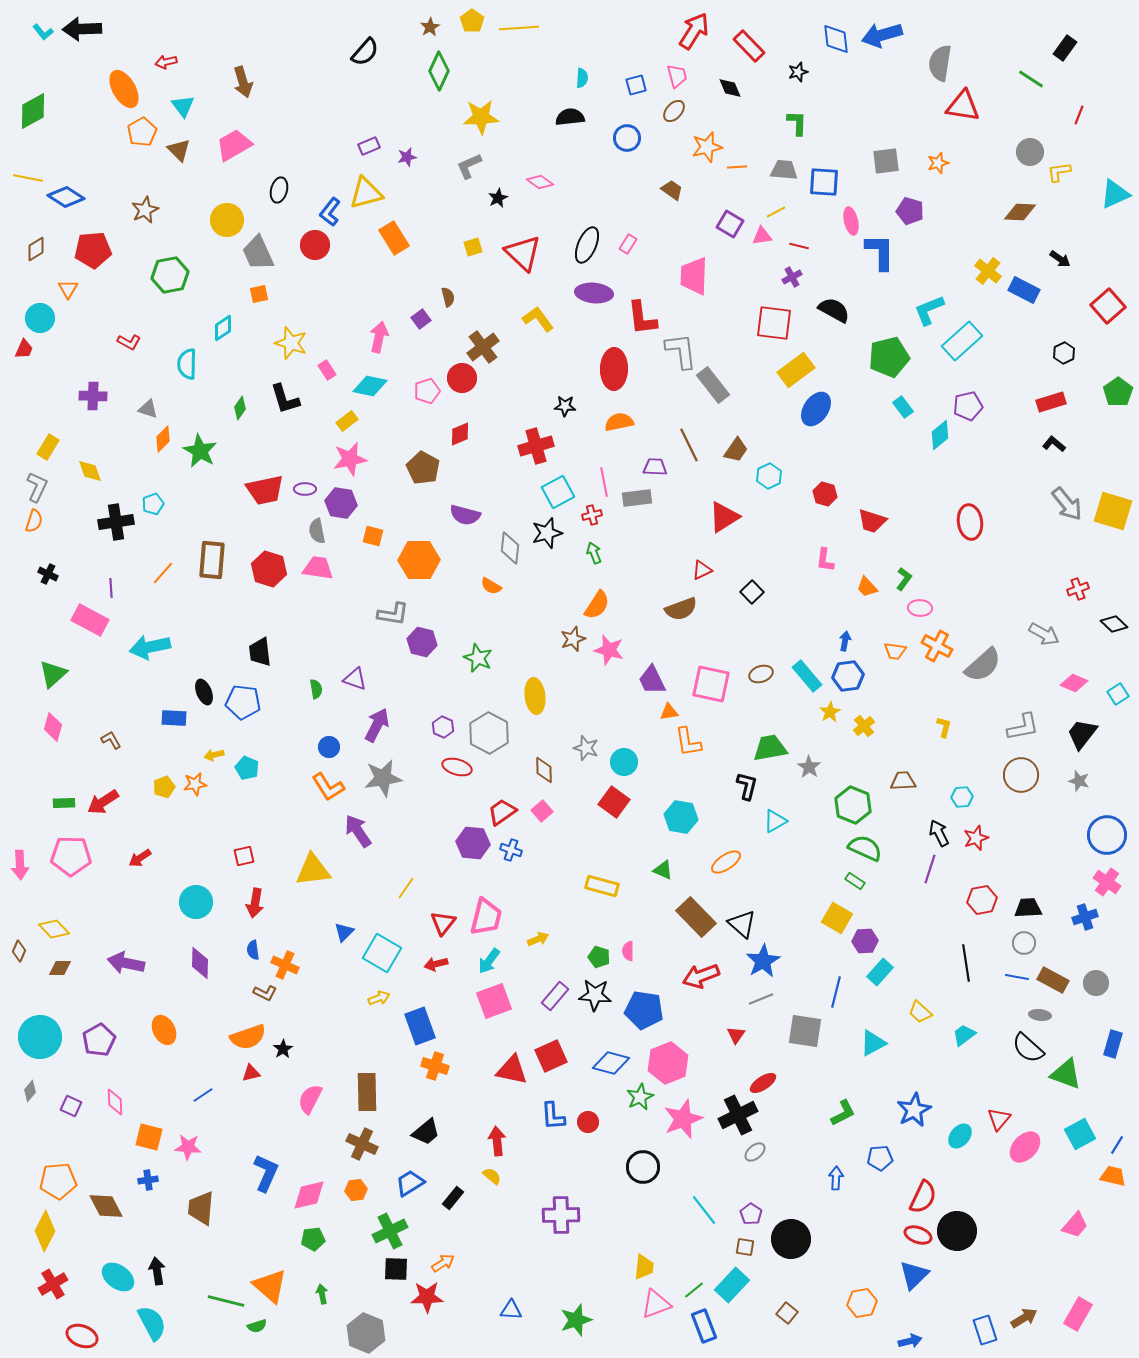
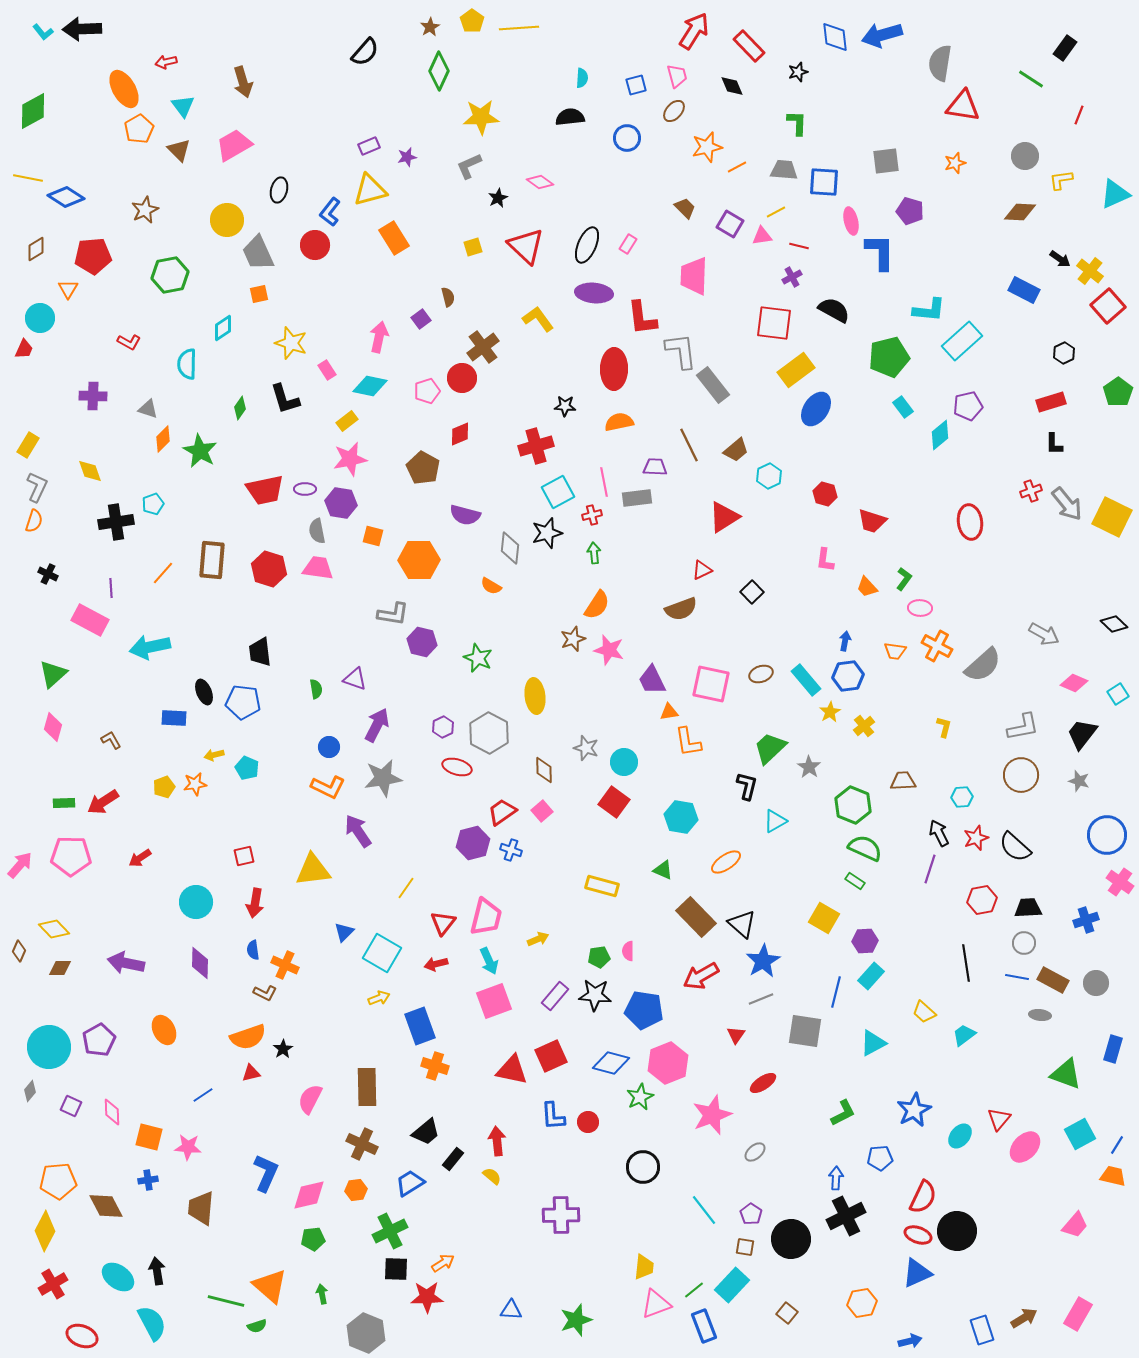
blue diamond at (836, 39): moved 1 px left, 2 px up
black diamond at (730, 88): moved 2 px right, 2 px up
orange pentagon at (142, 132): moved 3 px left, 3 px up
gray circle at (1030, 152): moved 5 px left, 4 px down
orange star at (938, 163): moved 17 px right
orange line at (737, 167): rotated 24 degrees counterclockwise
yellow L-shape at (1059, 172): moved 2 px right, 8 px down
brown trapezoid at (672, 190): moved 13 px right, 18 px down; rotated 10 degrees clockwise
yellow triangle at (366, 193): moved 4 px right, 3 px up
red pentagon at (93, 250): moved 6 px down
red triangle at (523, 253): moved 3 px right, 7 px up
yellow cross at (988, 271): moved 102 px right
cyan L-shape at (929, 310): rotated 152 degrees counterclockwise
black L-shape at (1054, 444): rotated 130 degrees counterclockwise
yellow rectangle at (48, 447): moved 20 px left, 2 px up
brown trapezoid at (736, 450): rotated 16 degrees clockwise
yellow square at (1113, 511): moved 1 px left, 6 px down; rotated 9 degrees clockwise
green arrow at (594, 553): rotated 15 degrees clockwise
red cross at (1078, 589): moved 47 px left, 98 px up
cyan rectangle at (807, 676): moved 1 px left, 4 px down
purple hexagon at (443, 727): rotated 10 degrees clockwise
green trapezoid at (770, 748): rotated 33 degrees counterclockwise
orange L-shape at (328, 787): rotated 32 degrees counterclockwise
purple hexagon at (473, 843): rotated 20 degrees counterclockwise
pink arrow at (20, 865): rotated 136 degrees counterclockwise
pink cross at (1107, 882): moved 13 px right
blue cross at (1085, 917): moved 1 px right, 3 px down
yellow square at (837, 918): moved 13 px left
green pentagon at (599, 957): rotated 25 degrees counterclockwise
cyan arrow at (489, 961): rotated 60 degrees counterclockwise
cyan rectangle at (880, 972): moved 9 px left, 4 px down
red arrow at (701, 976): rotated 9 degrees counterclockwise
yellow trapezoid at (920, 1012): moved 4 px right
cyan circle at (40, 1037): moved 9 px right, 10 px down
blue rectangle at (1113, 1044): moved 5 px down
black semicircle at (1028, 1048): moved 13 px left, 201 px up
brown rectangle at (367, 1092): moved 5 px up
pink diamond at (115, 1102): moved 3 px left, 10 px down
black cross at (738, 1115): moved 108 px right, 101 px down
pink star at (683, 1119): moved 29 px right, 4 px up
black rectangle at (453, 1198): moved 39 px up
blue triangle at (914, 1275): moved 3 px right, 2 px up; rotated 20 degrees clockwise
blue rectangle at (985, 1330): moved 3 px left
